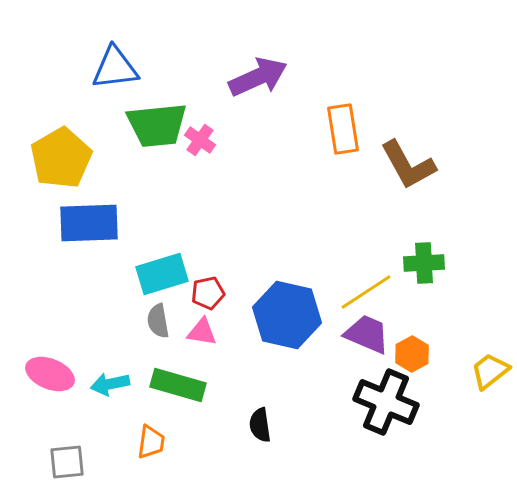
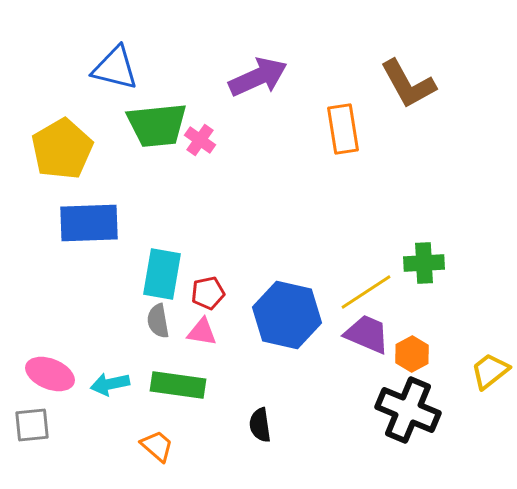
blue triangle: rotated 21 degrees clockwise
yellow pentagon: moved 1 px right, 9 px up
brown L-shape: moved 81 px up
cyan rectangle: rotated 63 degrees counterclockwise
green rectangle: rotated 8 degrees counterclockwise
black cross: moved 22 px right, 8 px down
orange trapezoid: moved 6 px right, 4 px down; rotated 57 degrees counterclockwise
gray square: moved 35 px left, 37 px up
